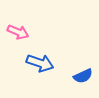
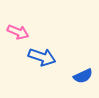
blue arrow: moved 2 px right, 6 px up
